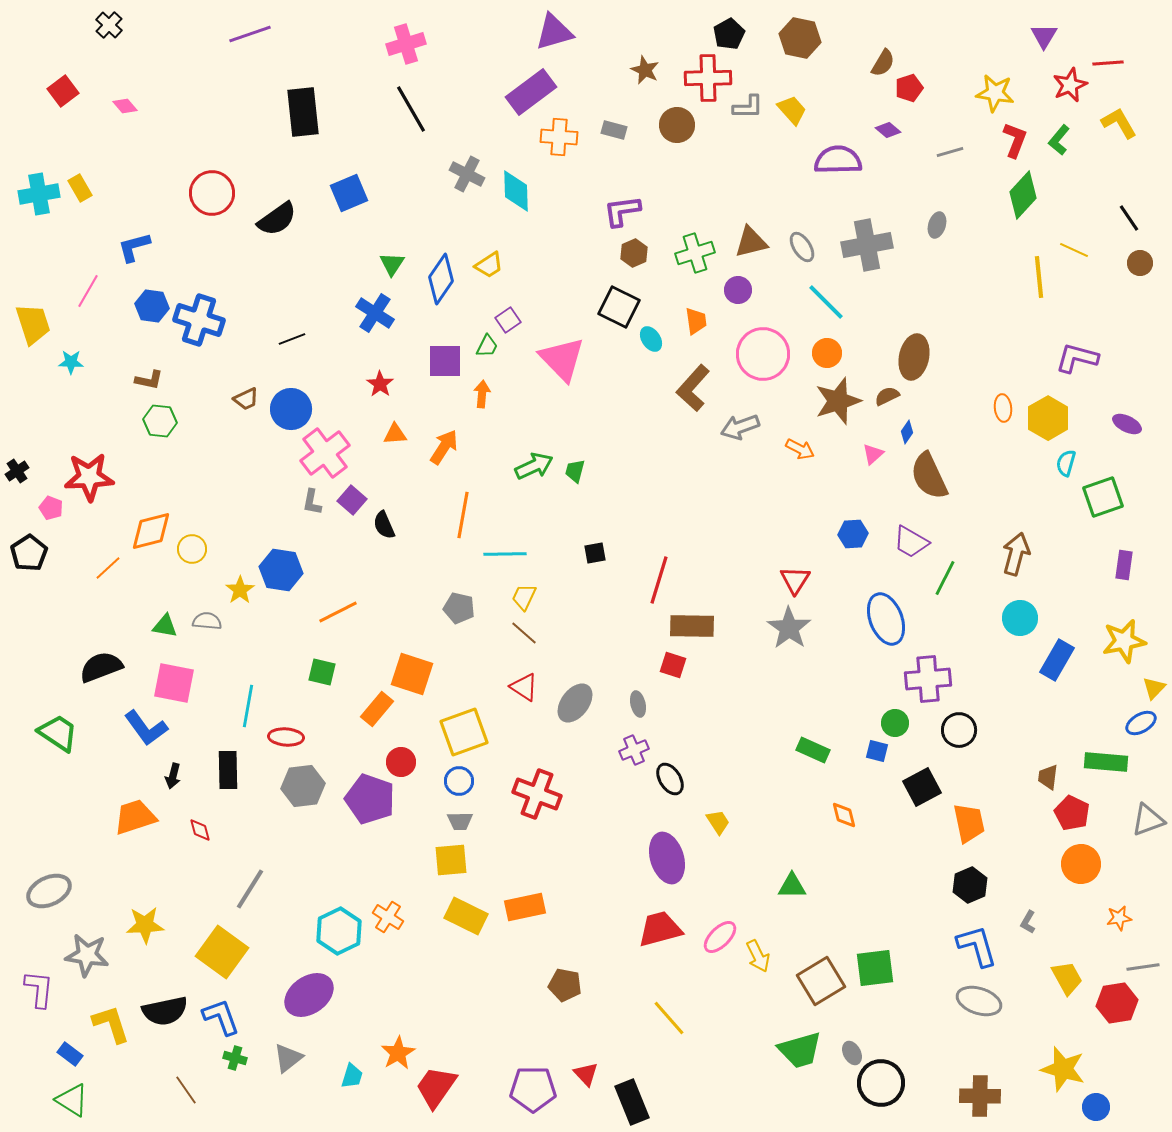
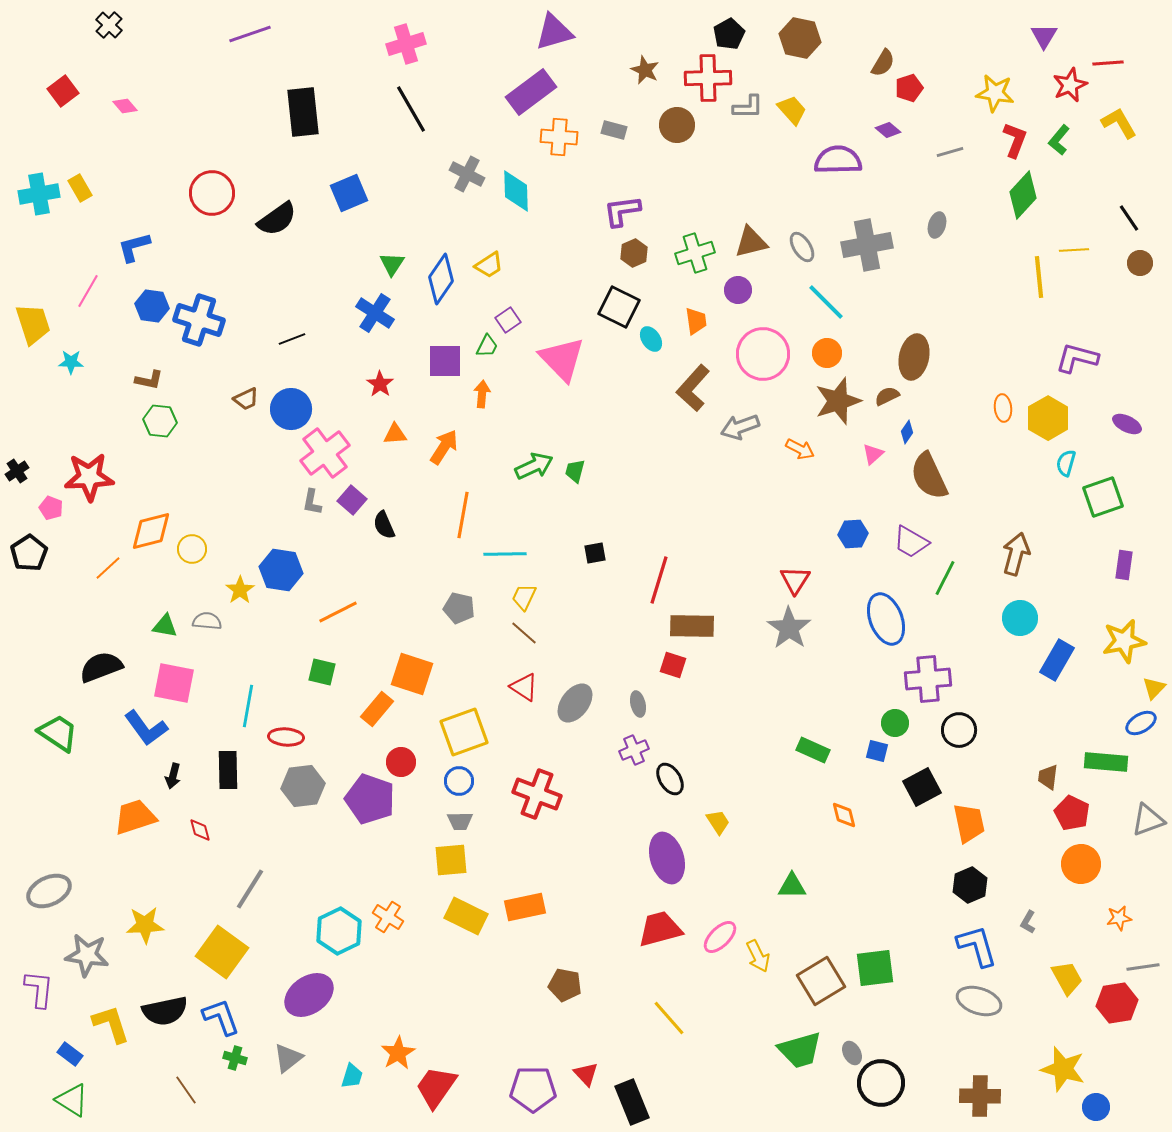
yellow line at (1074, 250): rotated 28 degrees counterclockwise
